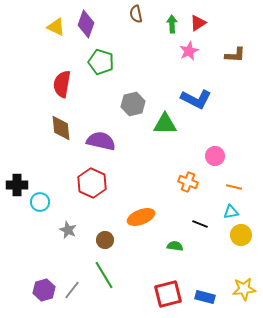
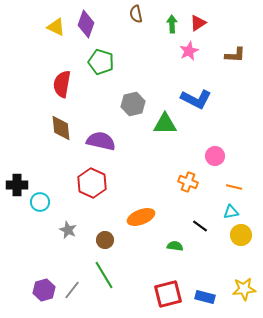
black line: moved 2 px down; rotated 14 degrees clockwise
